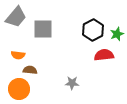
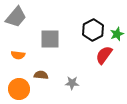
gray square: moved 7 px right, 10 px down
red semicircle: rotated 48 degrees counterclockwise
brown semicircle: moved 11 px right, 5 px down
